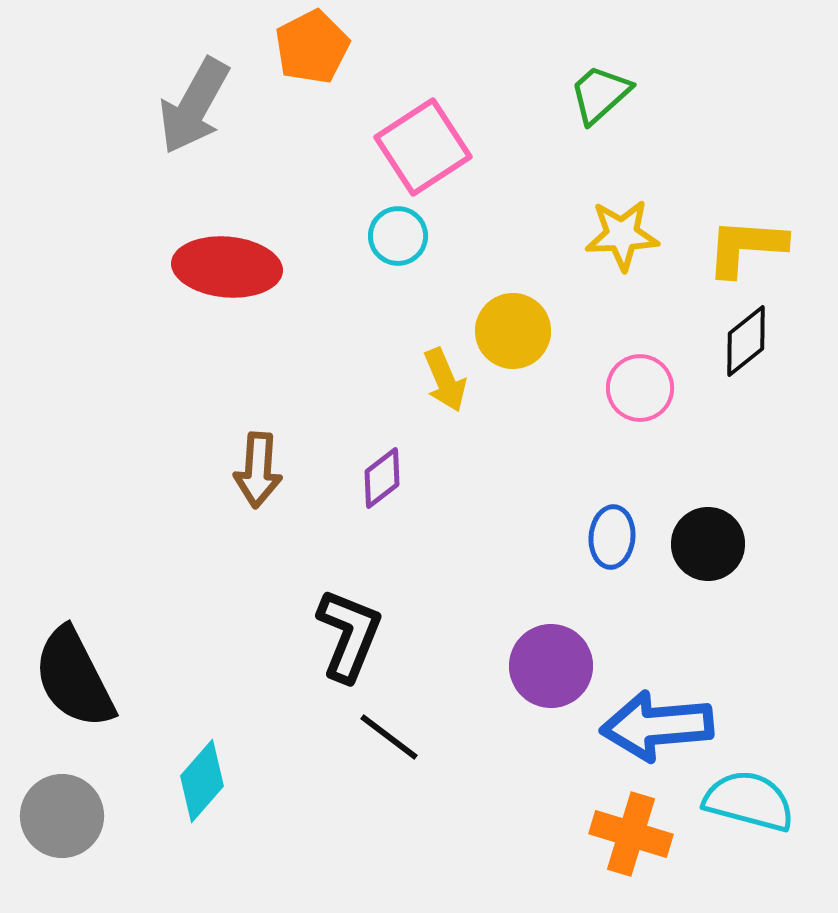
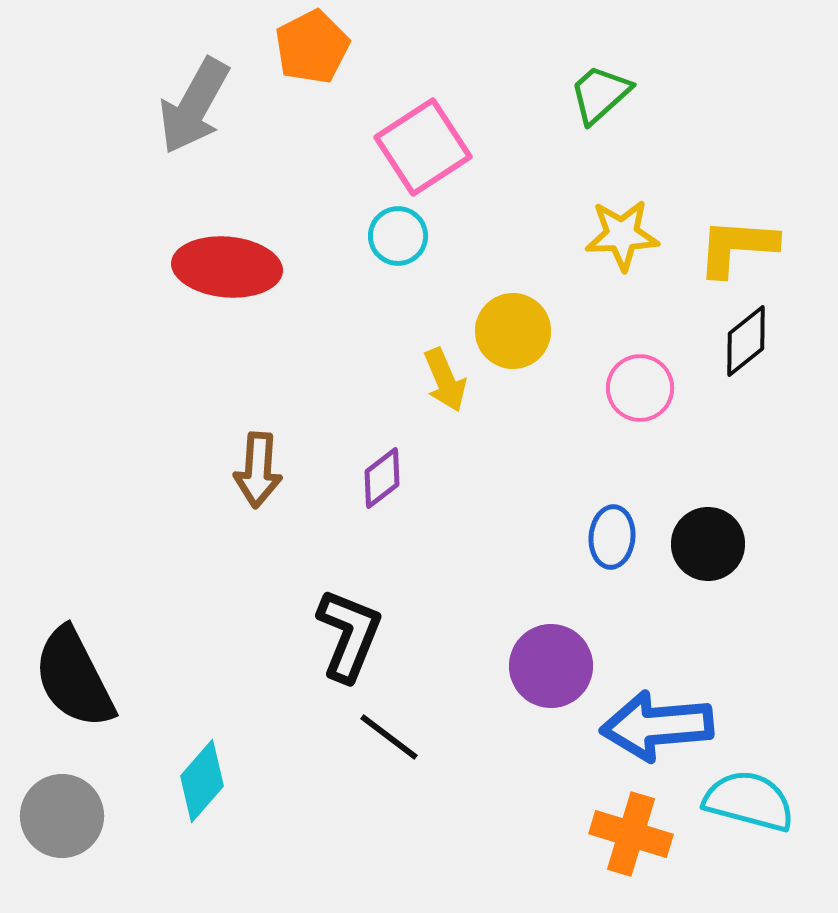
yellow L-shape: moved 9 px left
